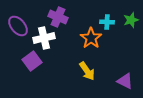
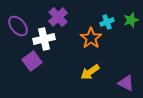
purple cross: rotated 24 degrees clockwise
cyan cross: rotated 24 degrees counterclockwise
white cross: moved 1 px down
yellow arrow: moved 3 px right, 1 px down; rotated 90 degrees clockwise
purple triangle: moved 1 px right, 2 px down
